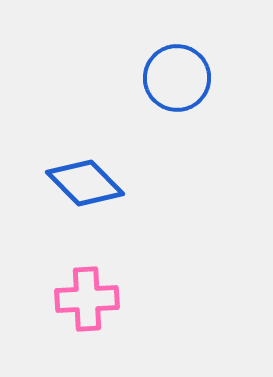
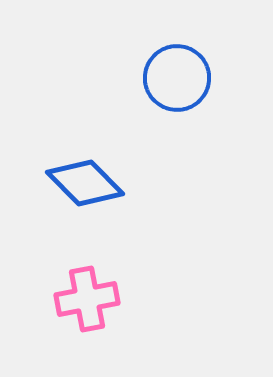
pink cross: rotated 8 degrees counterclockwise
